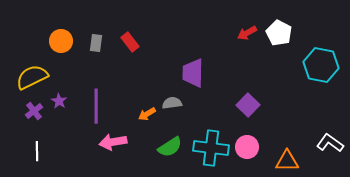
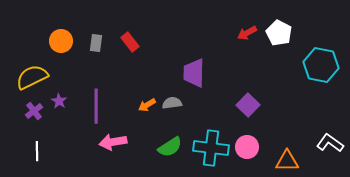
purple trapezoid: moved 1 px right
orange arrow: moved 9 px up
